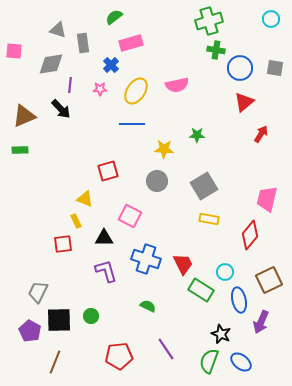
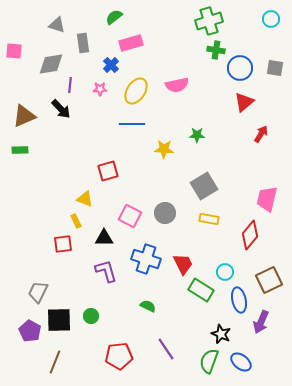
gray triangle at (58, 30): moved 1 px left, 5 px up
gray circle at (157, 181): moved 8 px right, 32 px down
